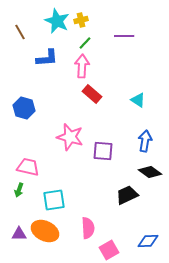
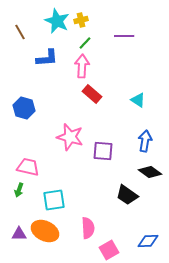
black trapezoid: rotated 120 degrees counterclockwise
